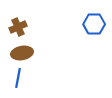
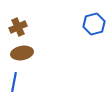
blue hexagon: rotated 15 degrees counterclockwise
blue line: moved 4 px left, 4 px down
